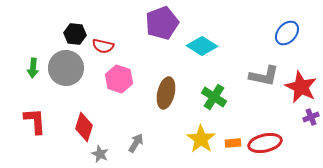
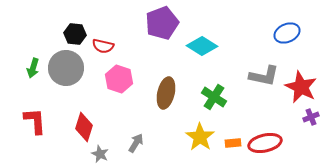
blue ellipse: rotated 25 degrees clockwise
green arrow: rotated 12 degrees clockwise
yellow star: moved 1 px left, 2 px up
